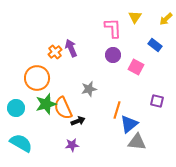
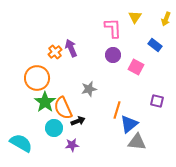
yellow arrow: rotated 24 degrees counterclockwise
green star: moved 1 px left, 2 px up; rotated 20 degrees counterclockwise
cyan circle: moved 38 px right, 20 px down
